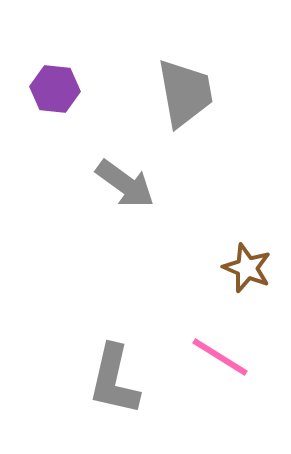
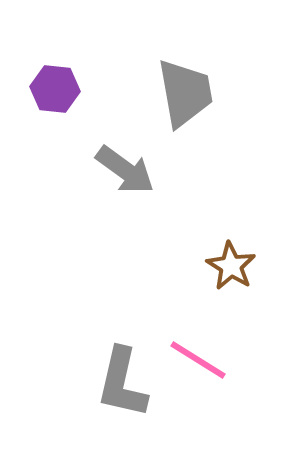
gray arrow: moved 14 px up
brown star: moved 16 px left, 2 px up; rotated 9 degrees clockwise
pink line: moved 22 px left, 3 px down
gray L-shape: moved 8 px right, 3 px down
